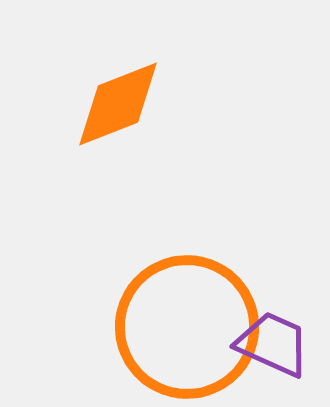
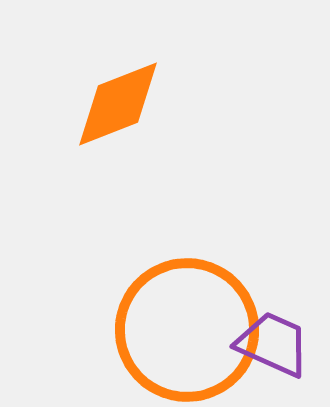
orange circle: moved 3 px down
